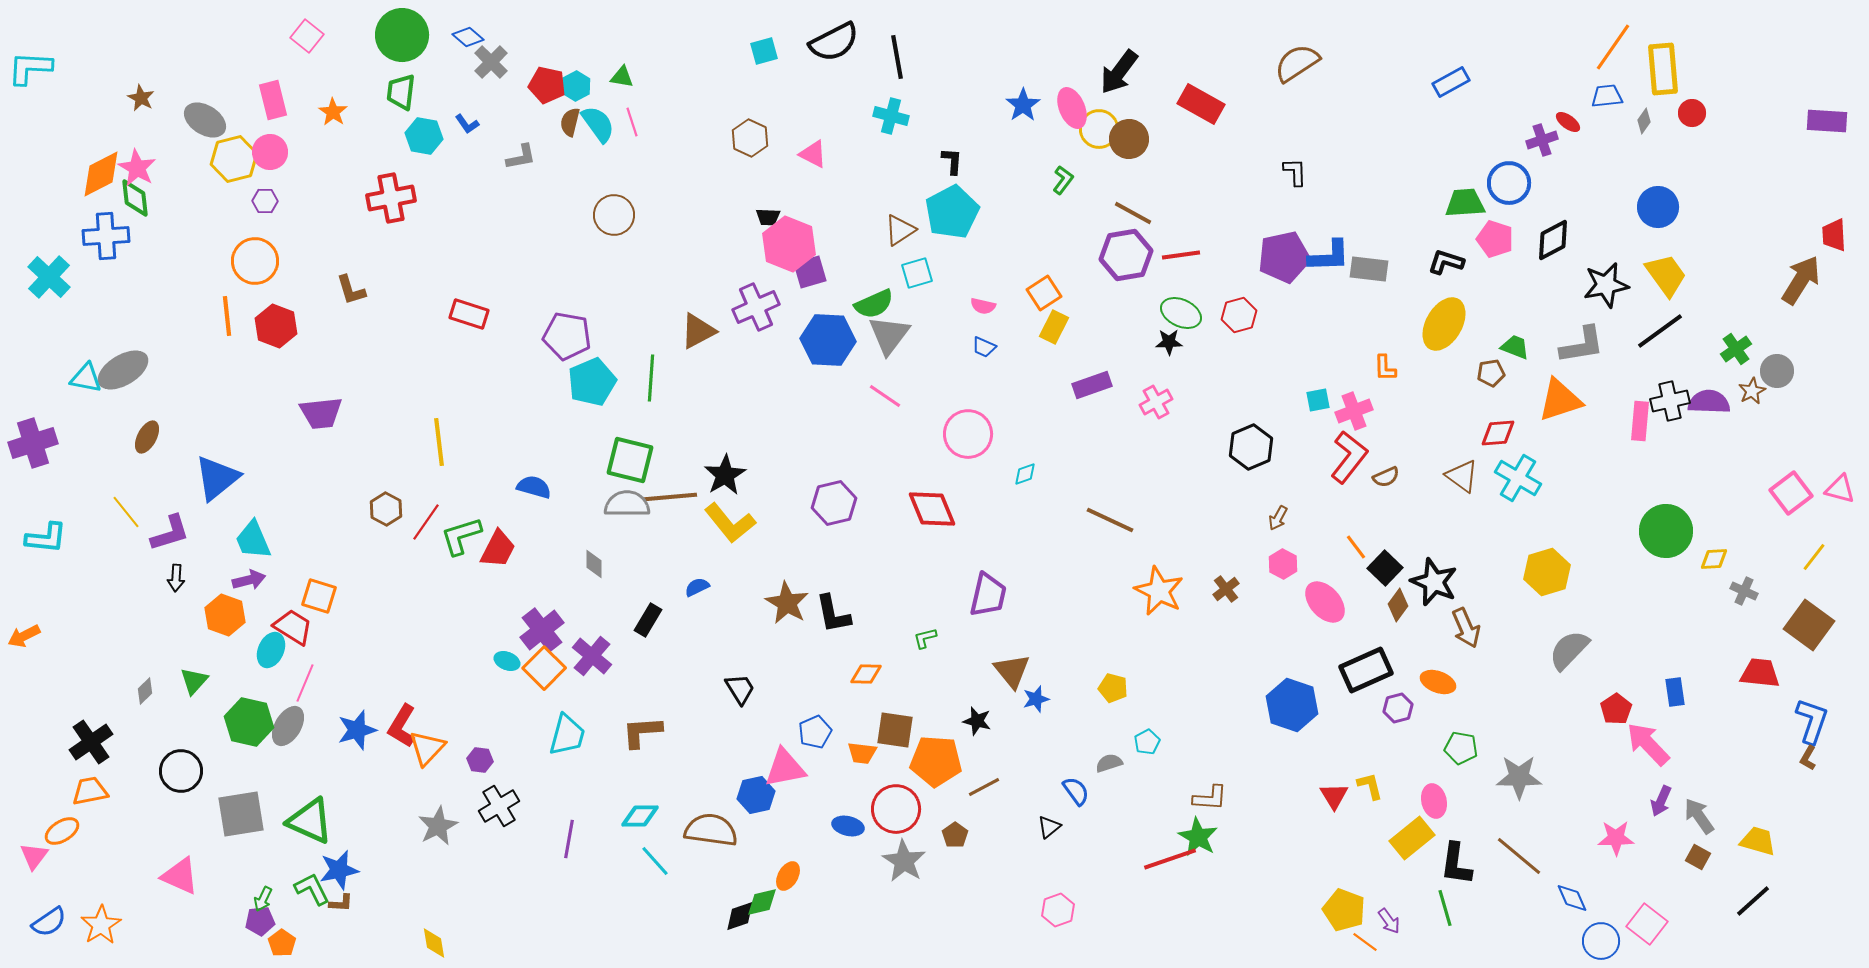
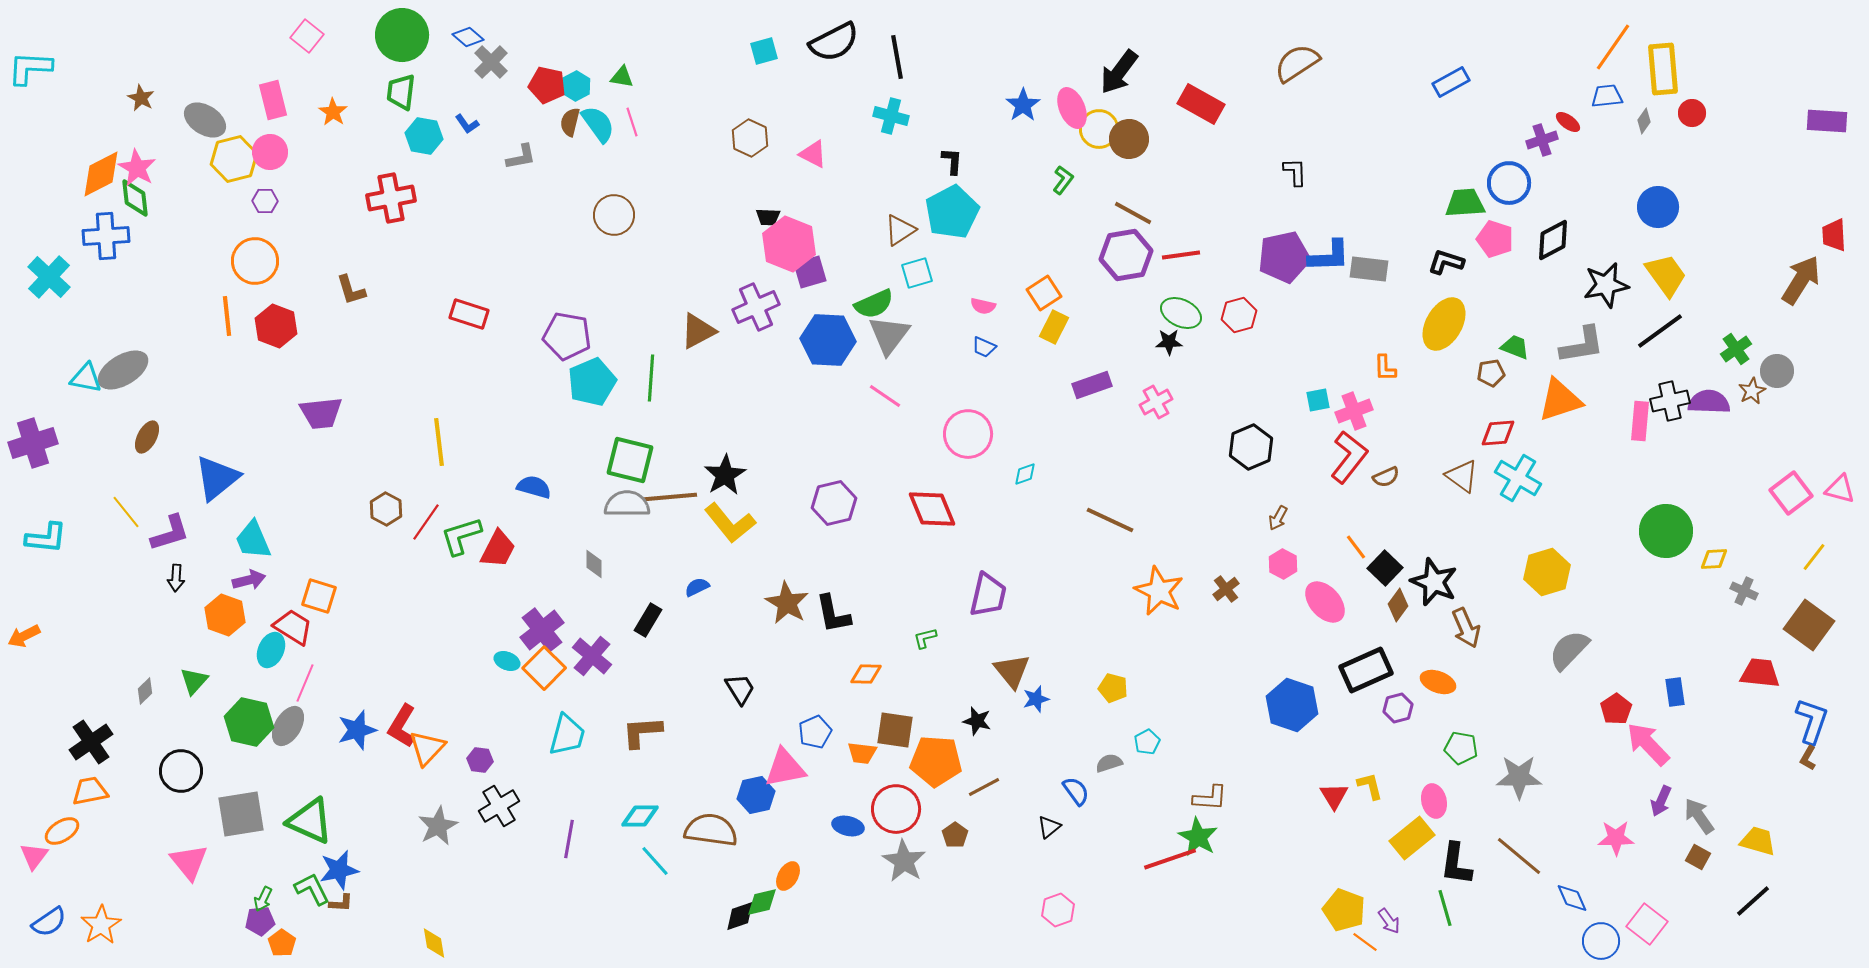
pink triangle at (180, 876): moved 9 px right, 14 px up; rotated 27 degrees clockwise
